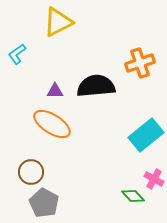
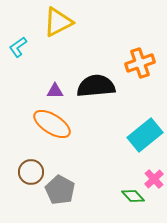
cyan L-shape: moved 1 px right, 7 px up
cyan rectangle: moved 1 px left
pink cross: rotated 18 degrees clockwise
gray pentagon: moved 16 px right, 13 px up
